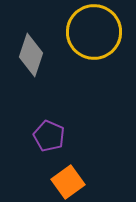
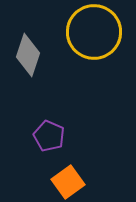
gray diamond: moved 3 px left
